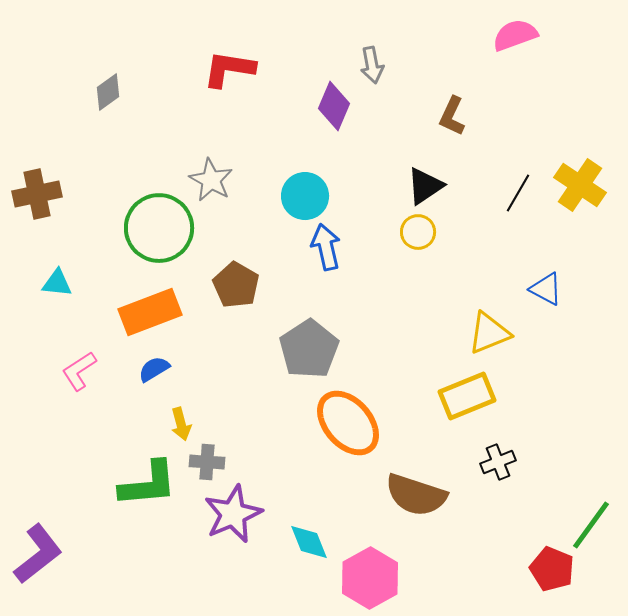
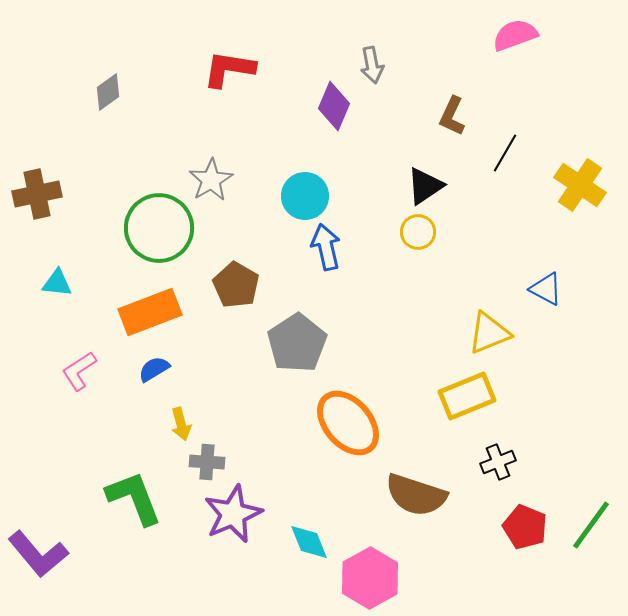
gray star: rotated 12 degrees clockwise
black line: moved 13 px left, 40 px up
gray pentagon: moved 12 px left, 6 px up
green L-shape: moved 14 px left, 14 px down; rotated 106 degrees counterclockwise
purple L-shape: rotated 88 degrees clockwise
red pentagon: moved 27 px left, 42 px up
